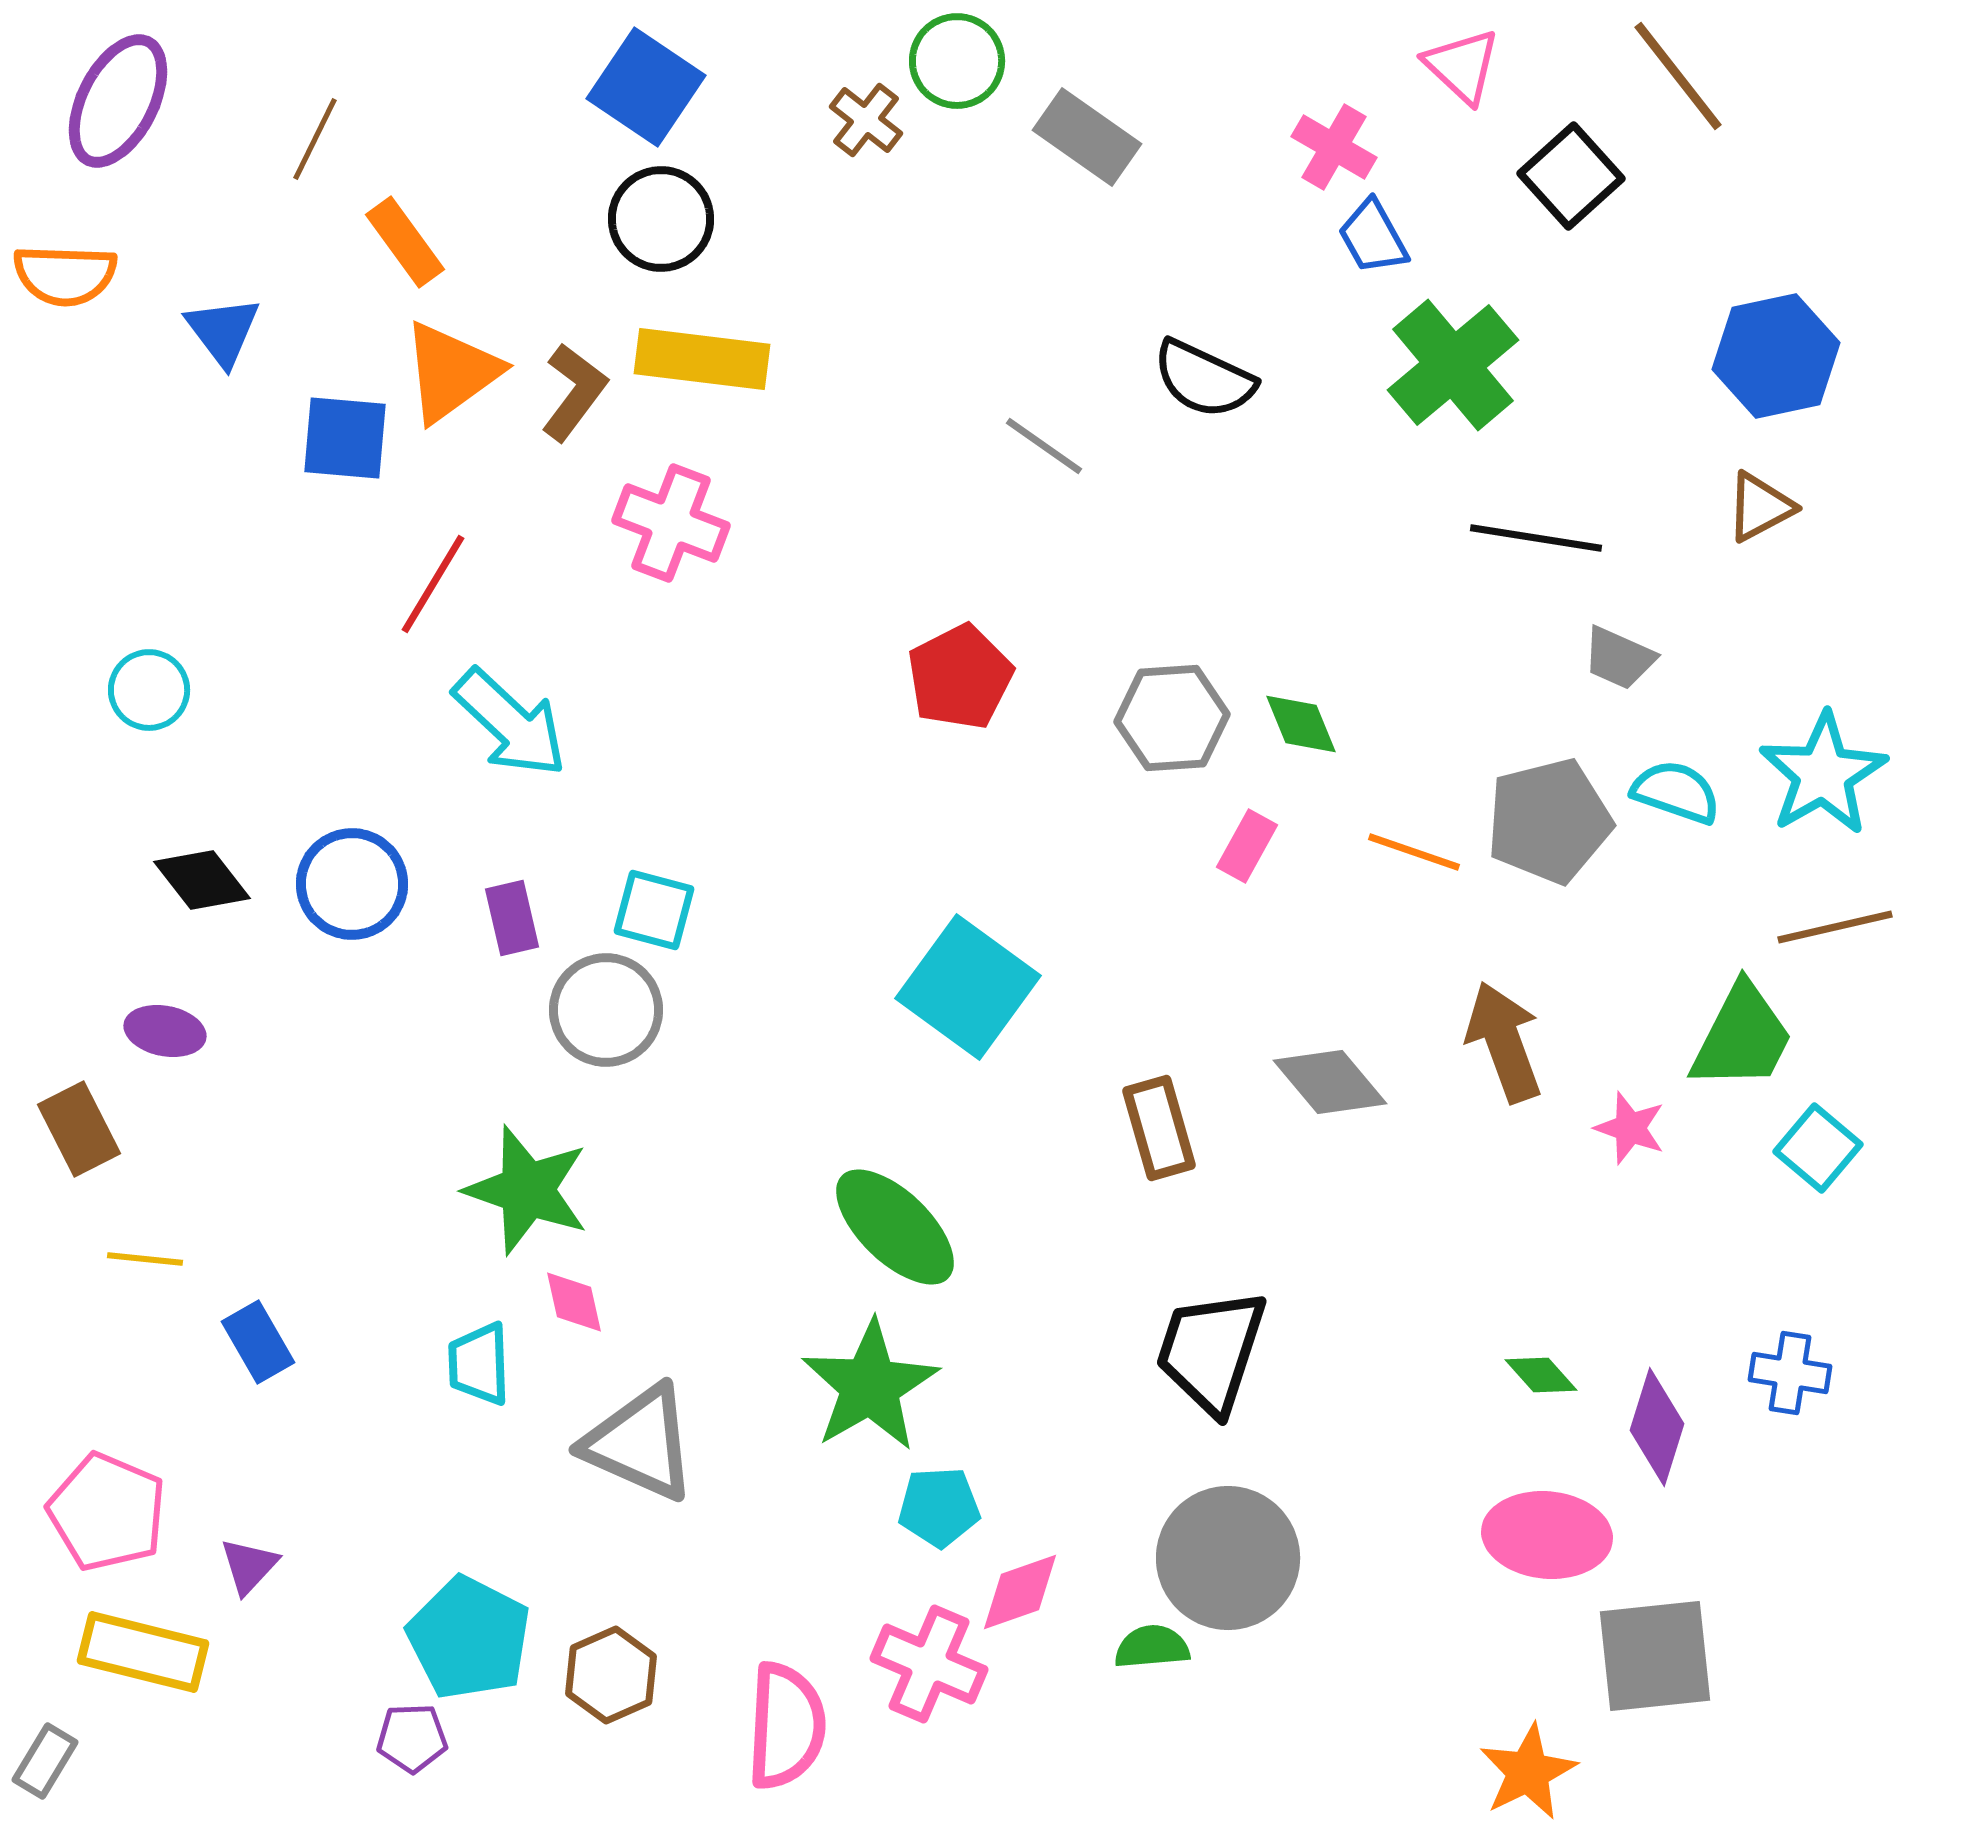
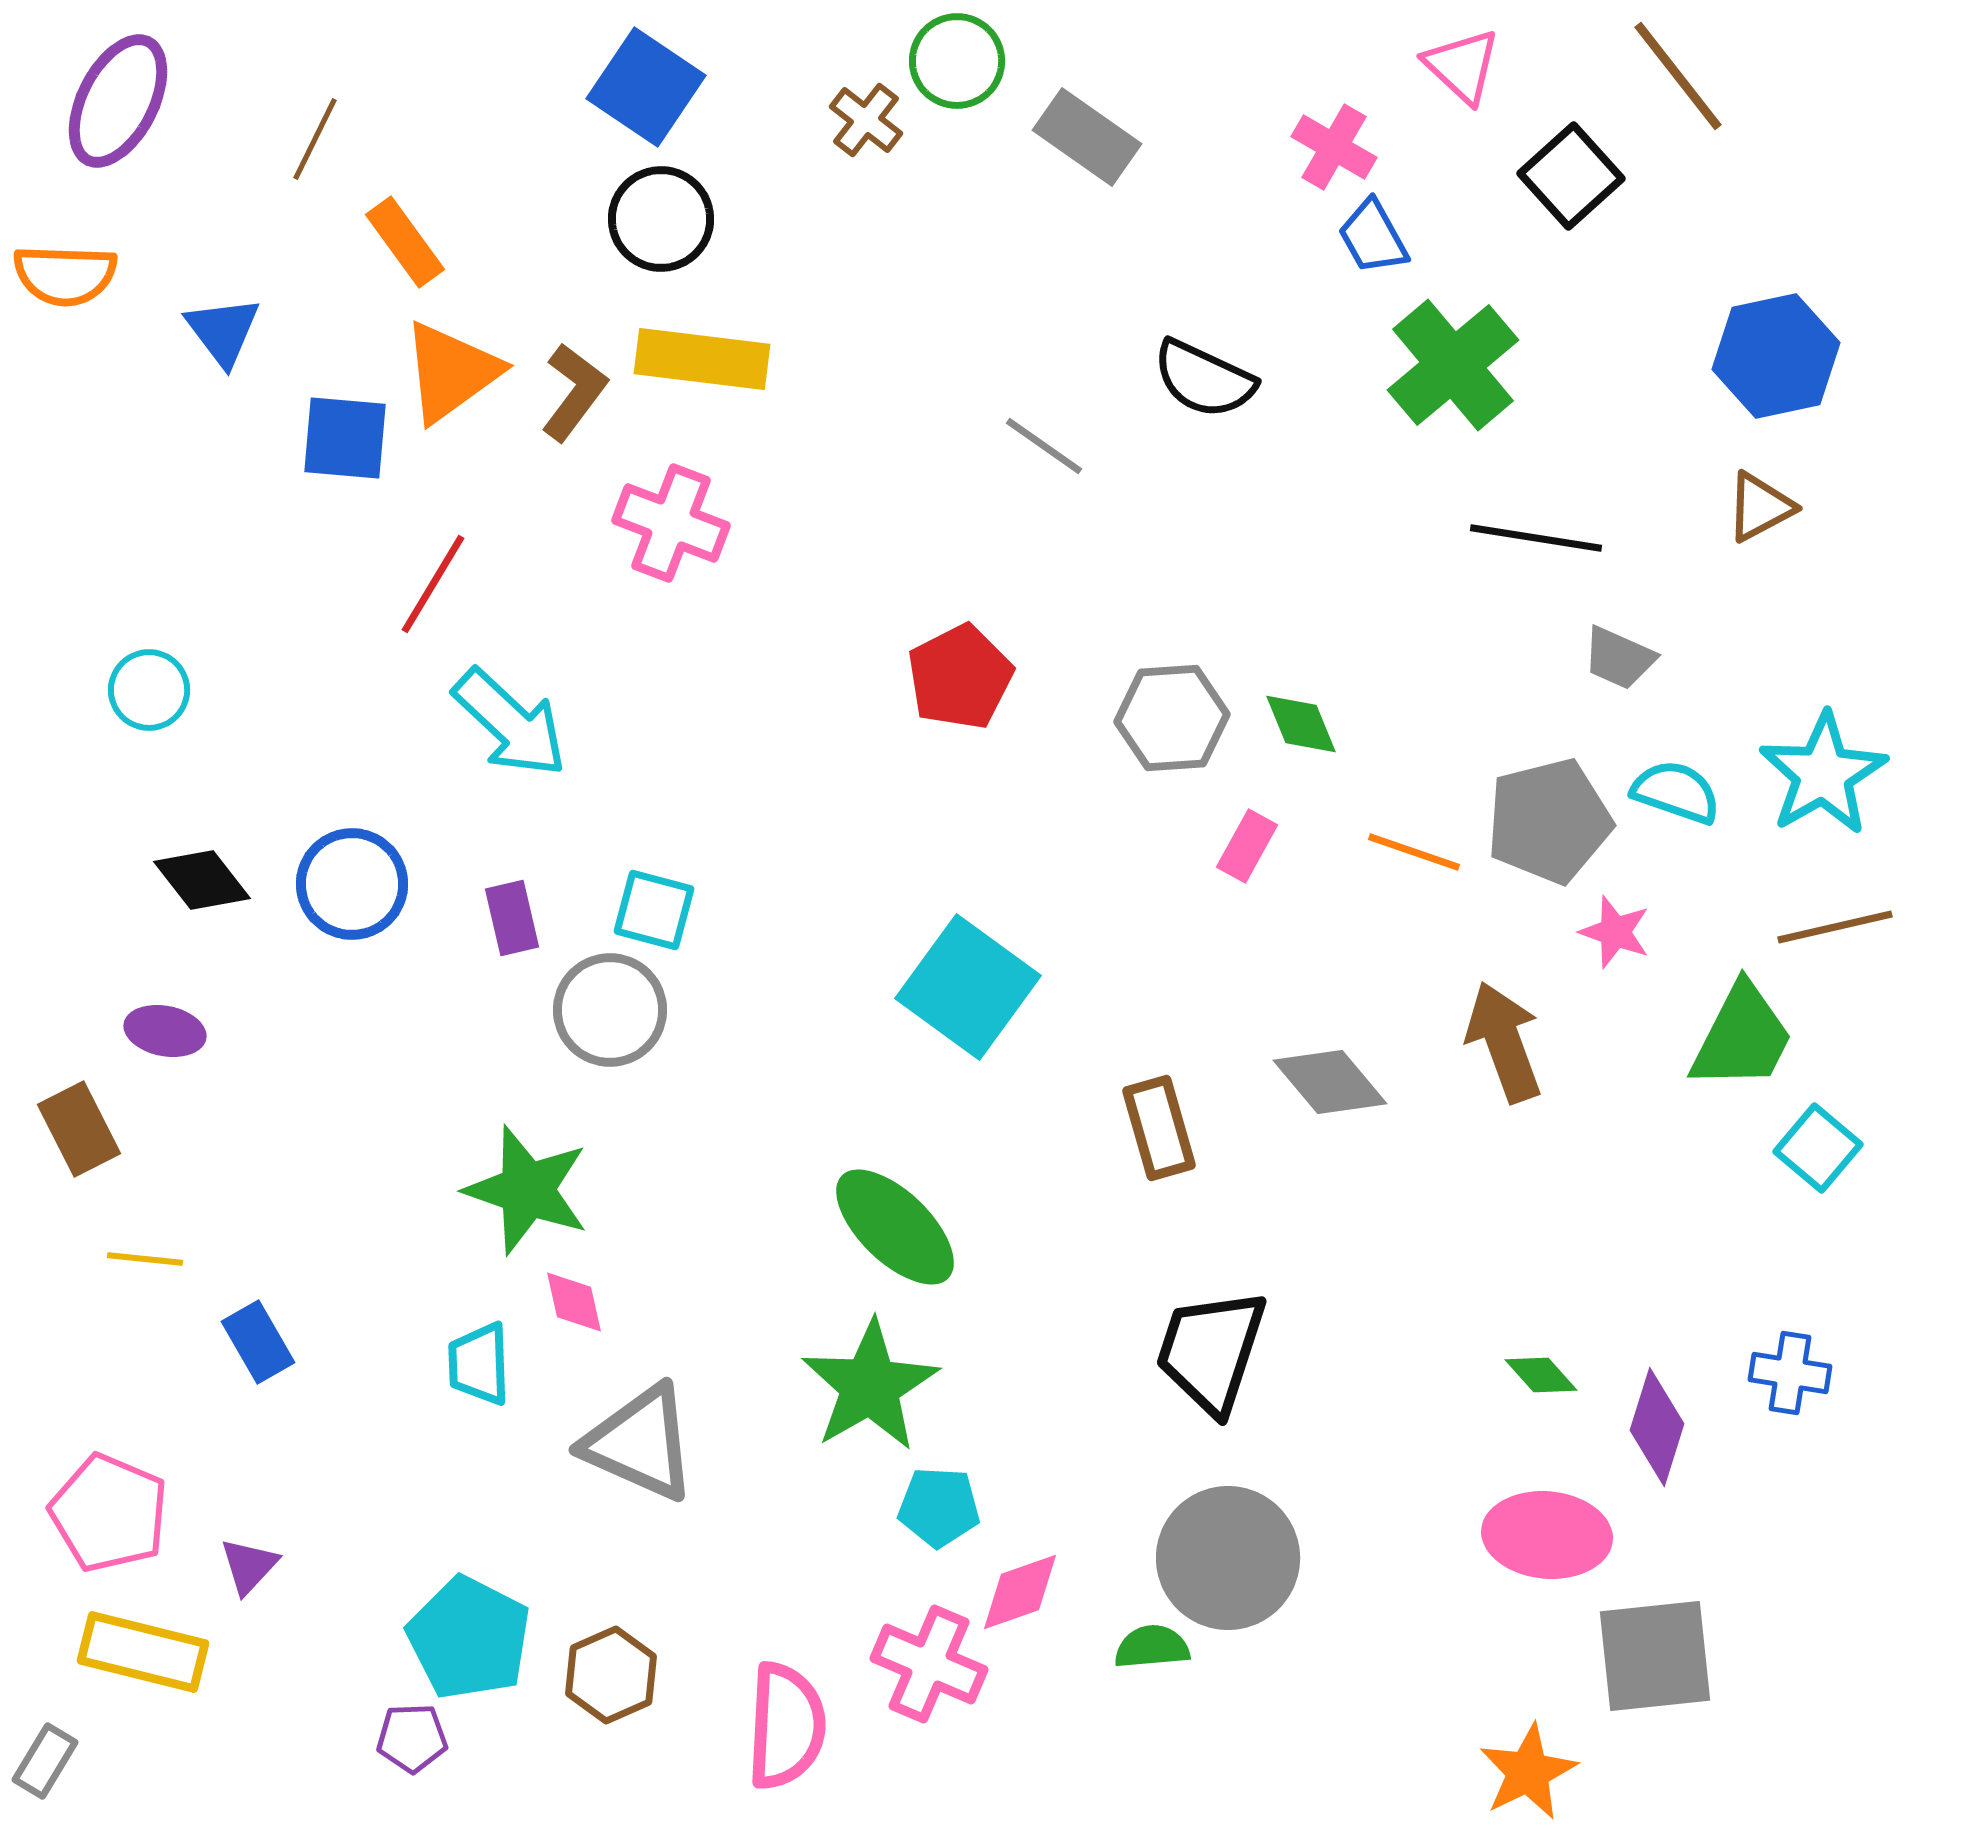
gray circle at (606, 1010): moved 4 px right
pink star at (1630, 1128): moved 15 px left, 196 px up
cyan pentagon at (939, 1507): rotated 6 degrees clockwise
pink pentagon at (107, 1512): moved 2 px right, 1 px down
